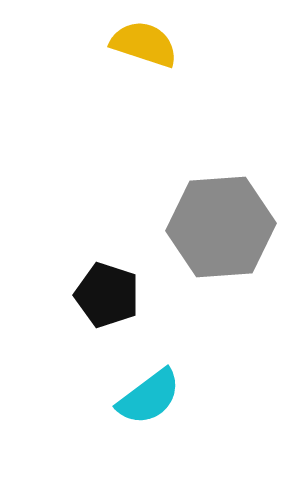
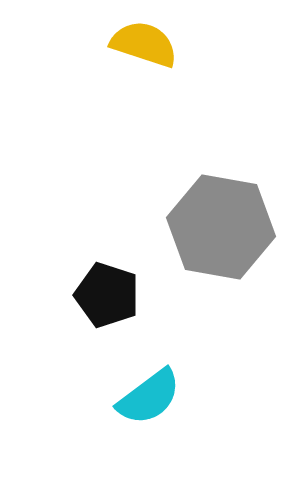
gray hexagon: rotated 14 degrees clockwise
